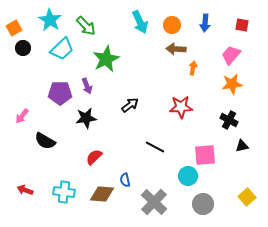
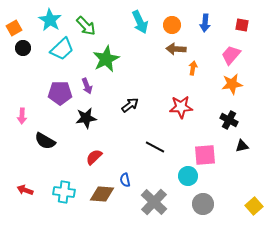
pink arrow: rotated 35 degrees counterclockwise
yellow square: moved 7 px right, 9 px down
